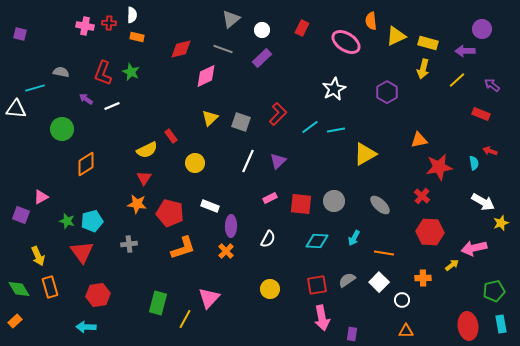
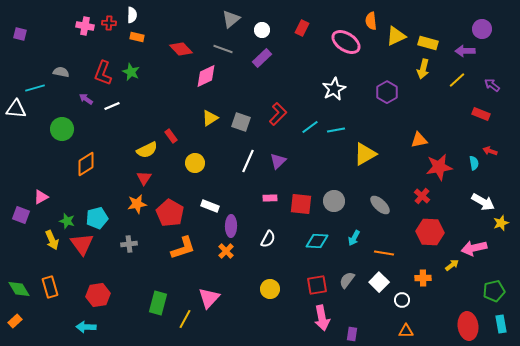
red diamond at (181, 49): rotated 60 degrees clockwise
yellow triangle at (210, 118): rotated 12 degrees clockwise
pink rectangle at (270, 198): rotated 24 degrees clockwise
orange star at (137, 204): rotated 18 degrees counterclockwise
red pentagon at (170, 213): rotated 16 degrees clockwise
cyan pentagon at (92, 221): moved 5 px right, 3 px up
red triangle at (82, 252): moved 8 px up
yellow arrow at (38, 256): moved 14 px right, 16 px up
gray semicircle at (347, 280): rotated 18 degrees counterclockwise
